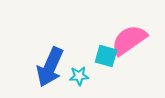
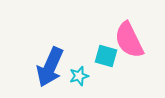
pink semicircle: rotated 81 degrees counterclockwise
cyan star: rotated 12 degrees counterclockwise
